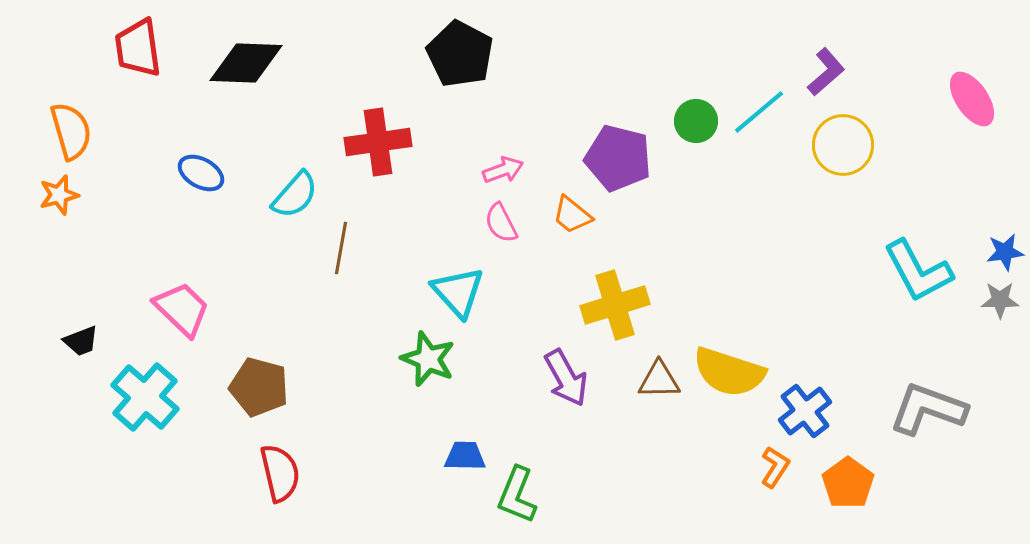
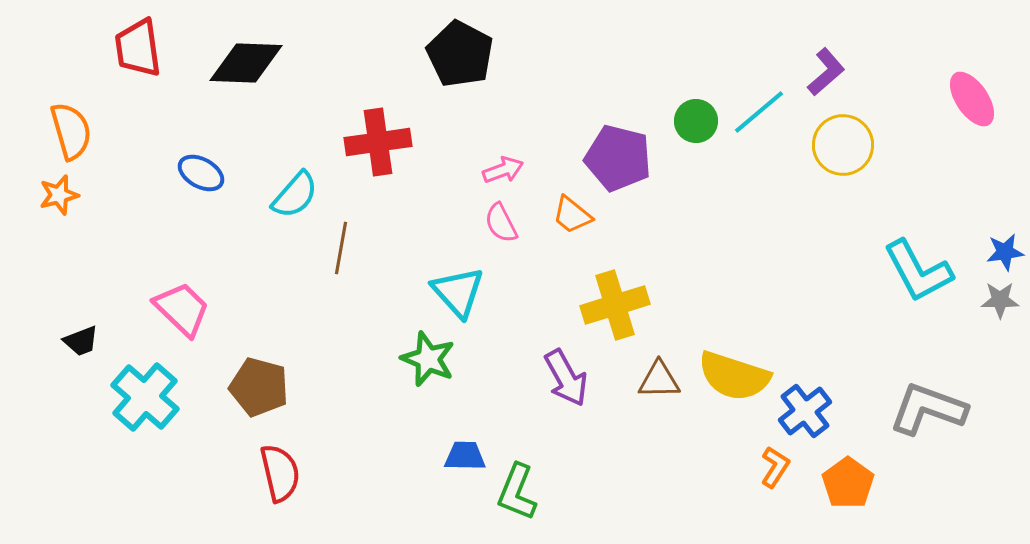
yellow semicircle: moved 5 px right, 4 px down
green L-shape: moved 3 px up
